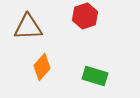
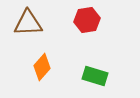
red hexagon: moved 2 px right, 4 px down; rotated 10 degrees clockwise
brown triangle: moved 4 px up
